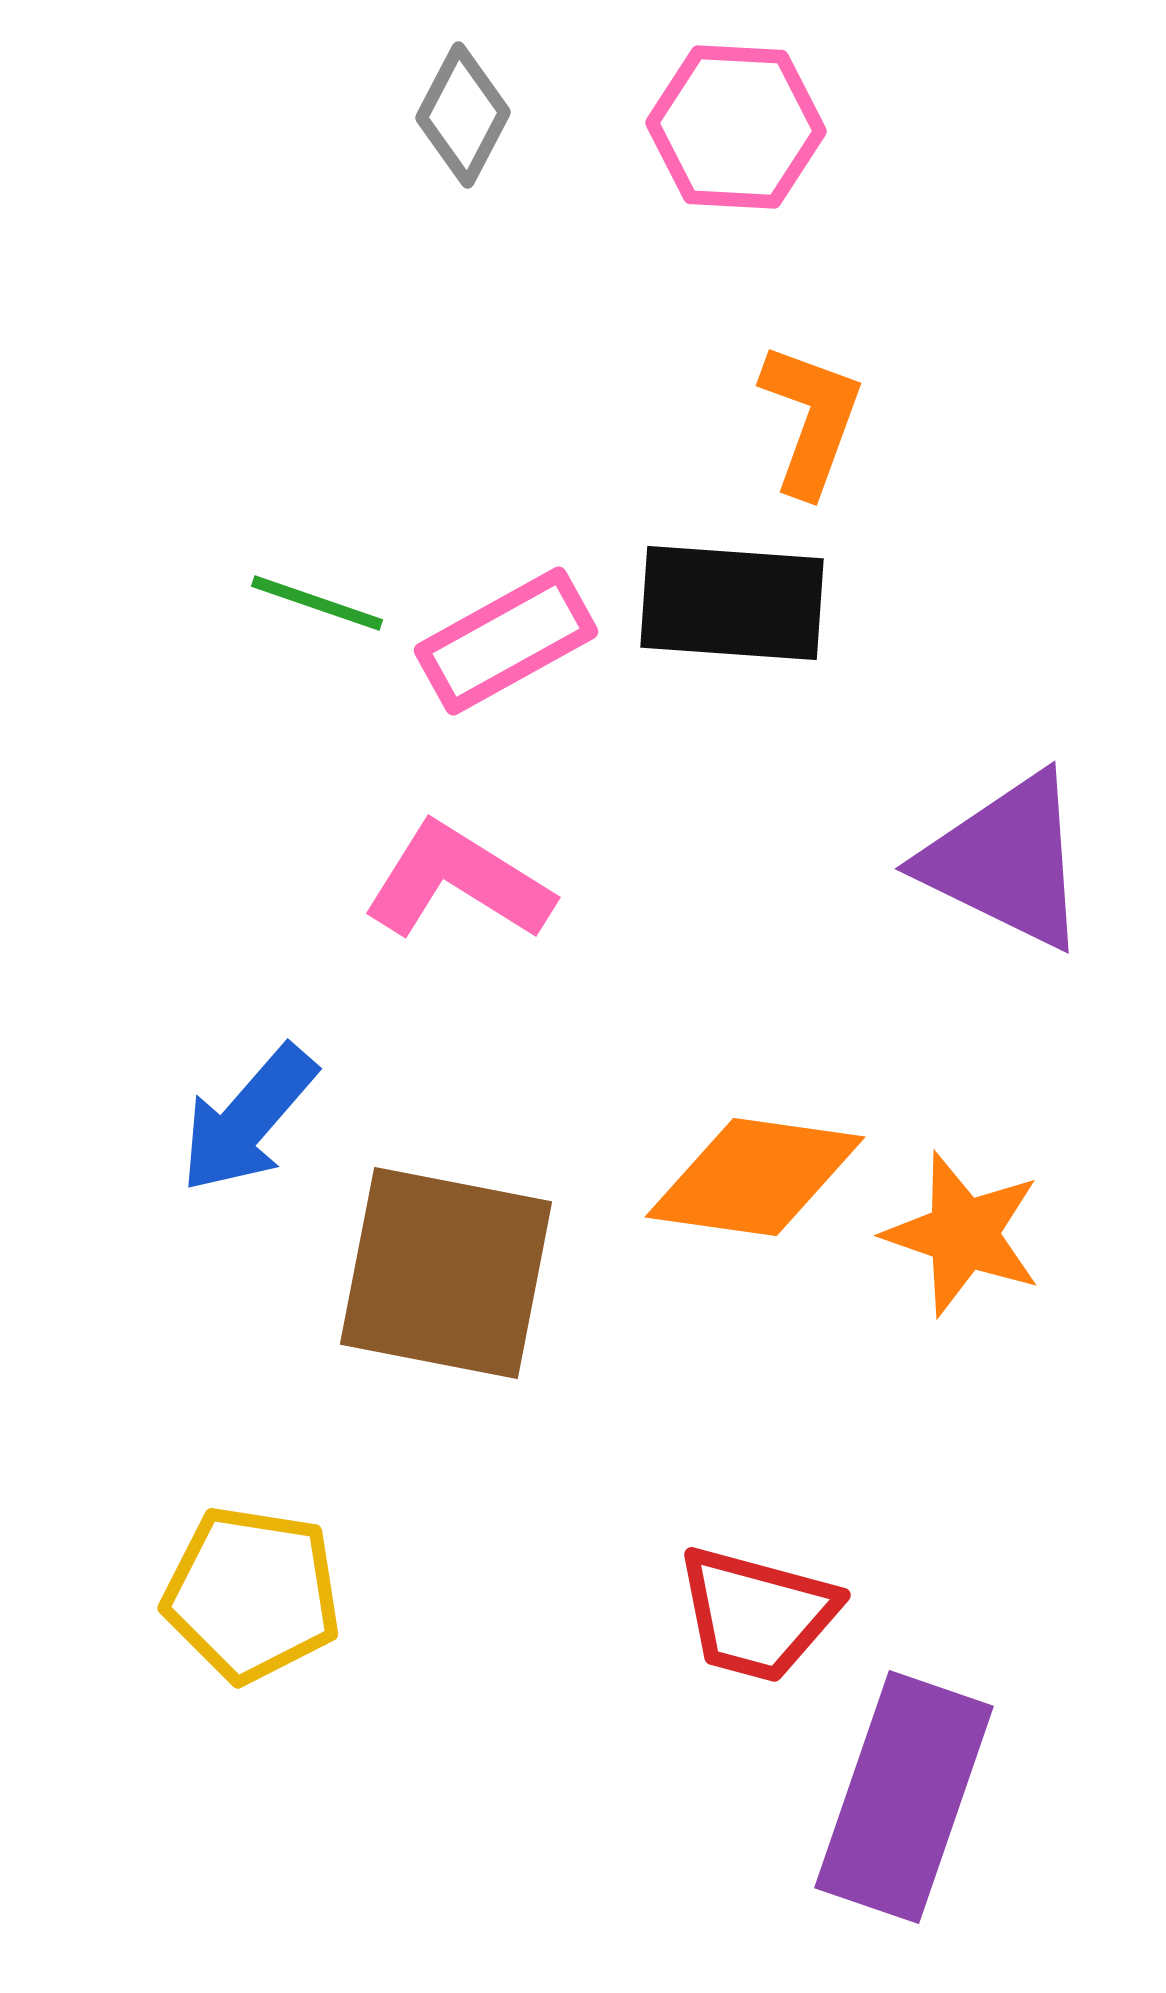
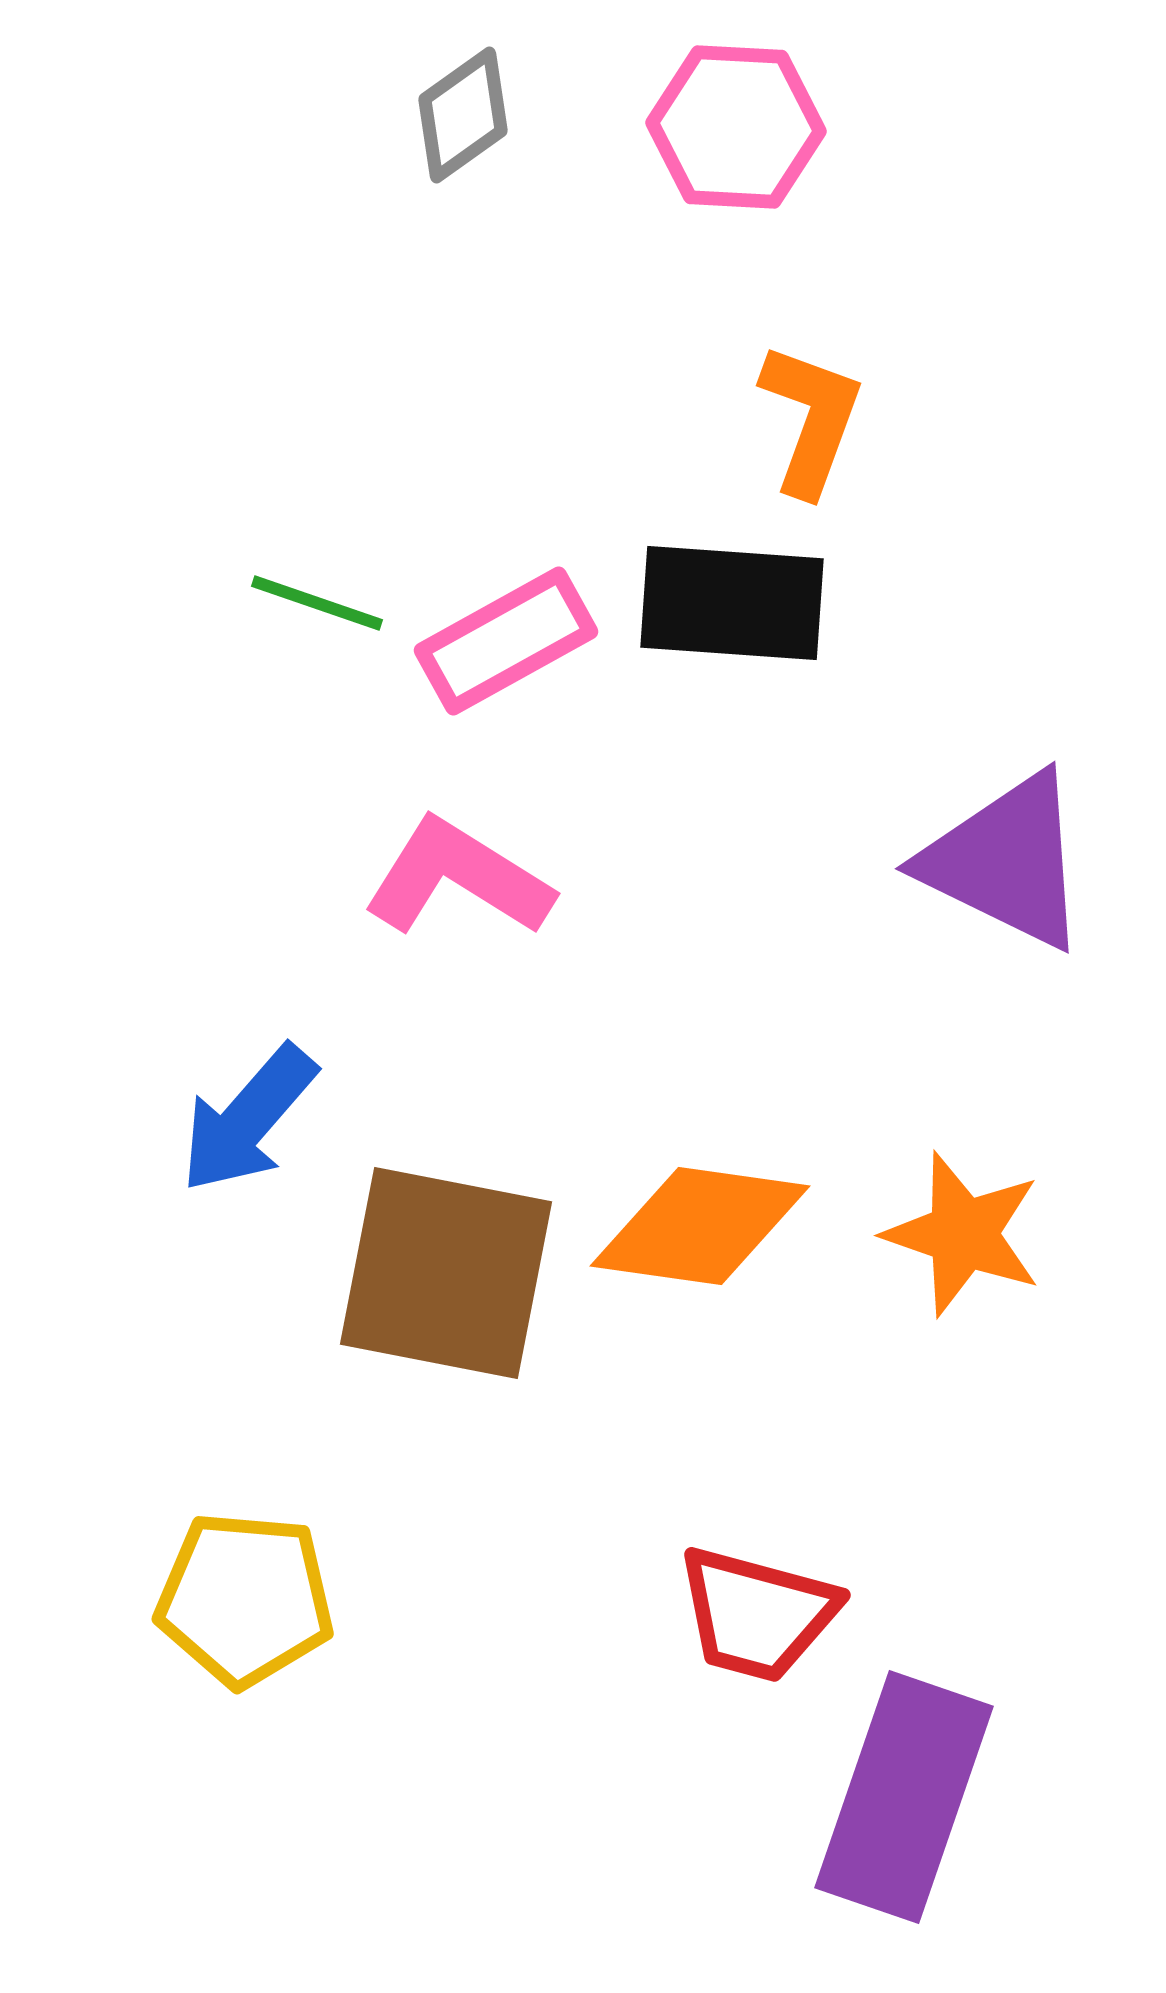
gray diamond: rotated 27 degrees clockwise
pink L-shape: moved 4 px up
orange diamond: moved 55 px left, 49 px down
yellow pentagon: moved 7 px left, 5 px down; rotated 4 degrees counterclockwise
